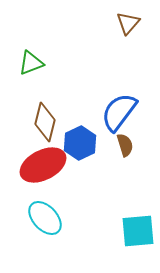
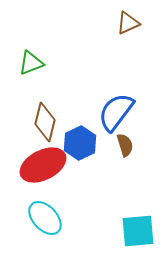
brown triangle: rotated 25 degrees clockwise
blue semicircle: moved 3 px left
